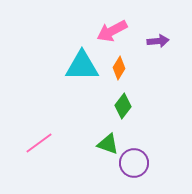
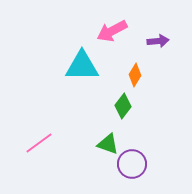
orange diamond: moved 16 px right, 7 px down
purple circle: moved 2 px left, 1 px down
